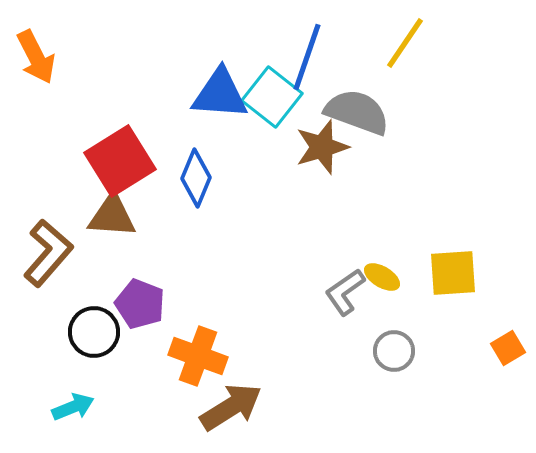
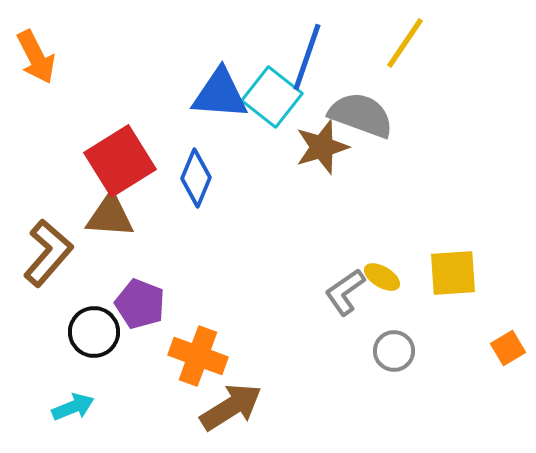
gray semicircle: moved 4 px right, 3 px down
brown triangle: moved 2 px left
